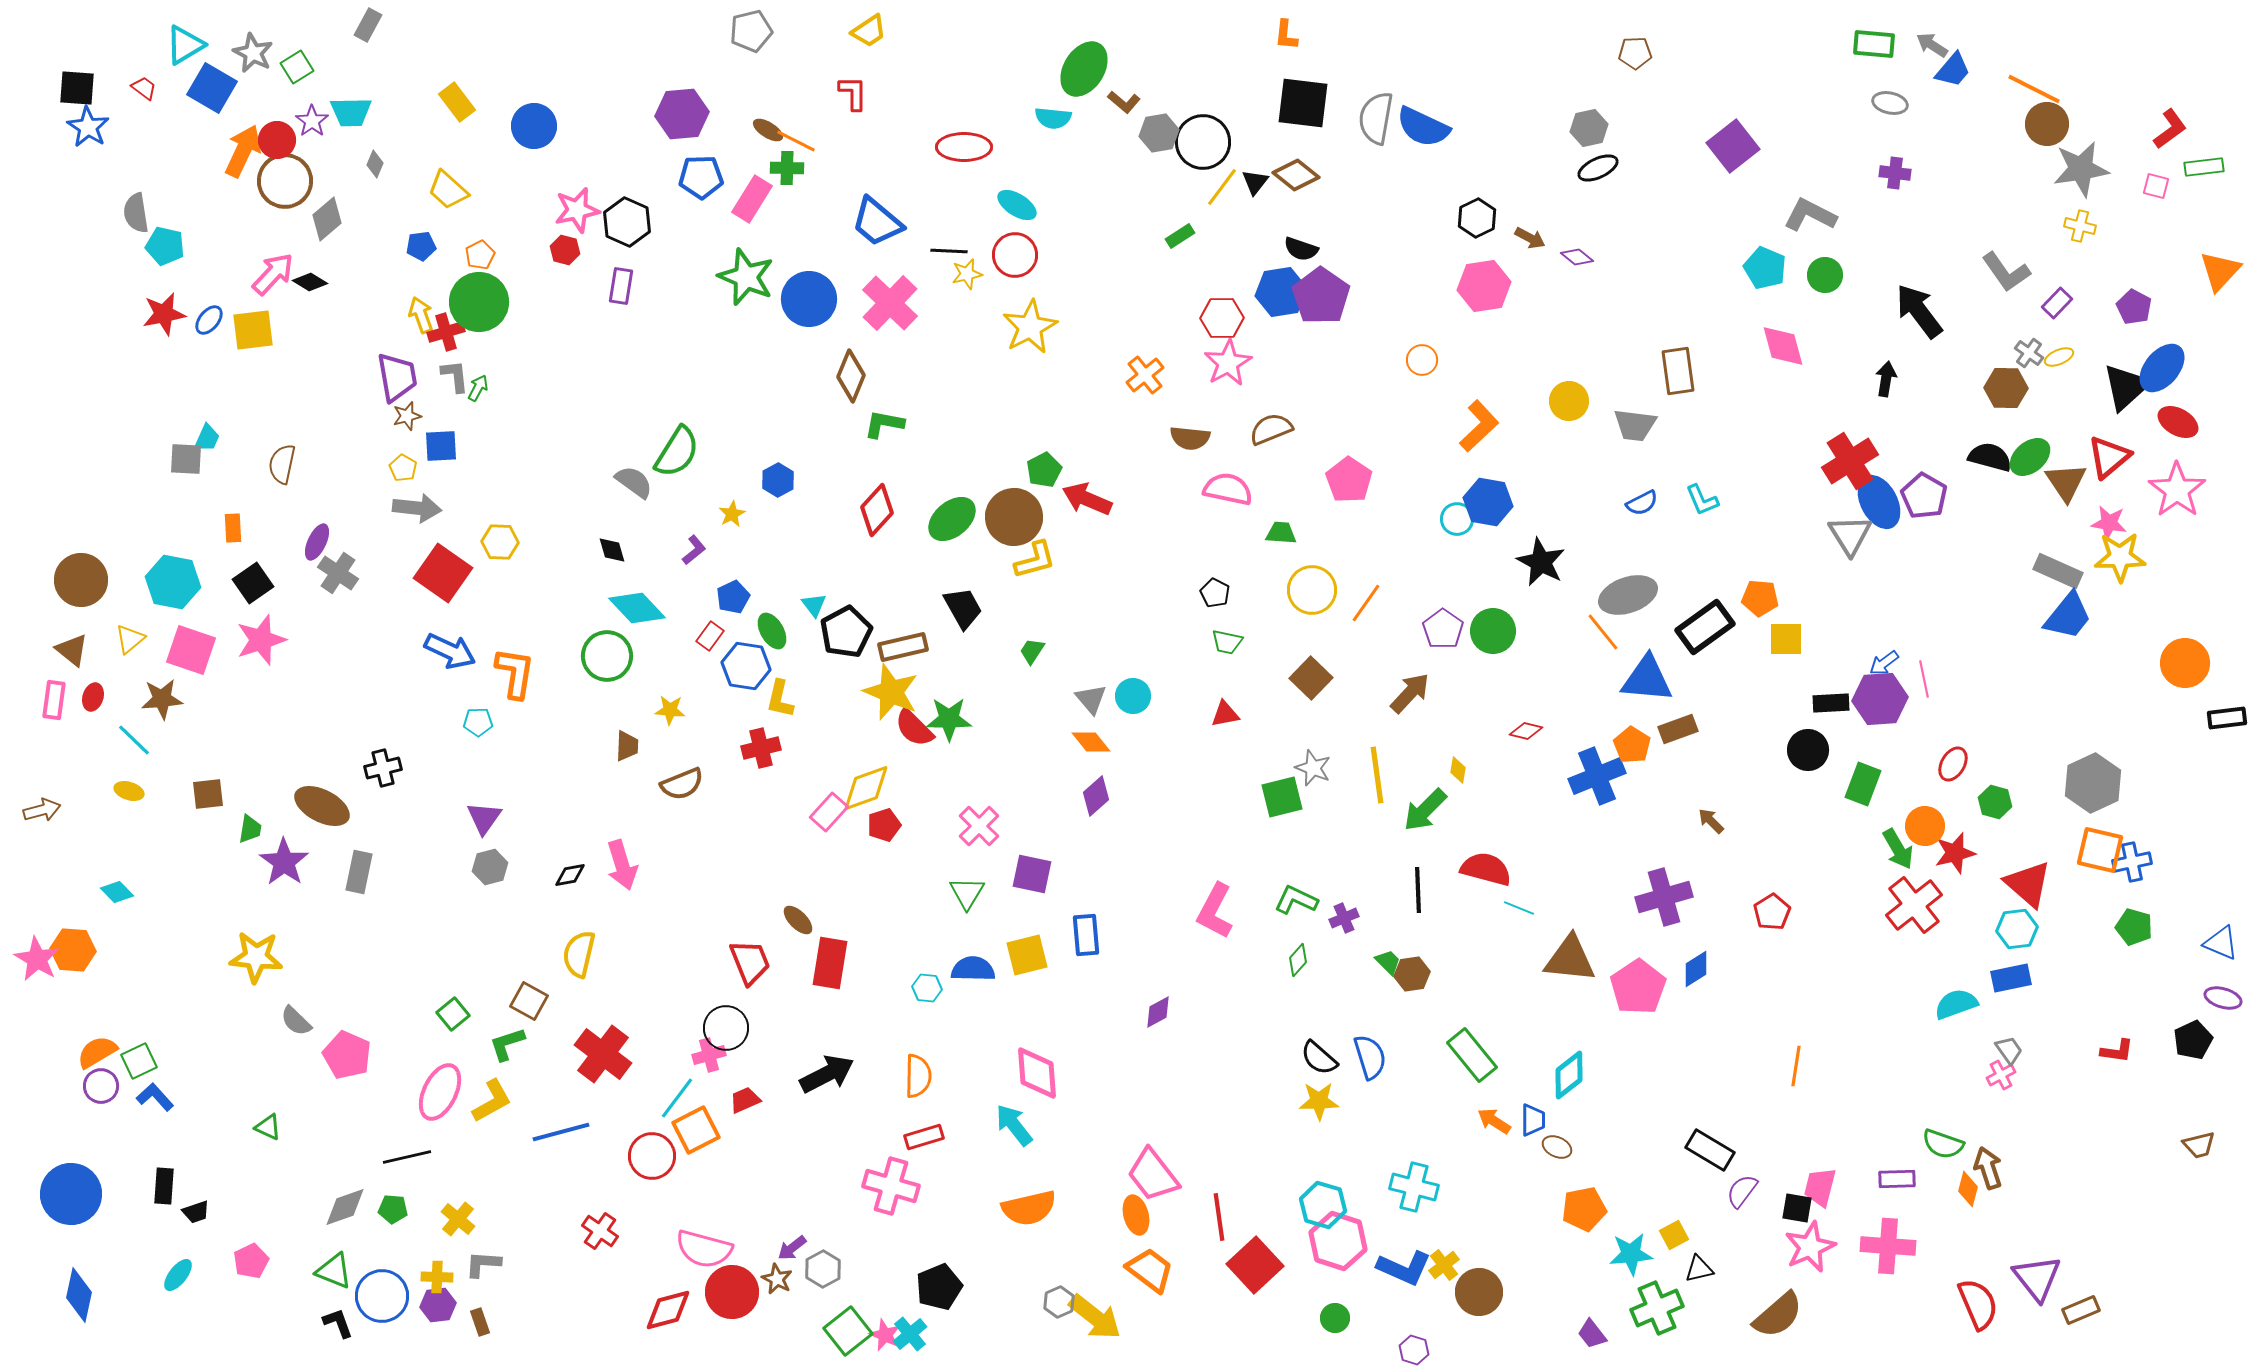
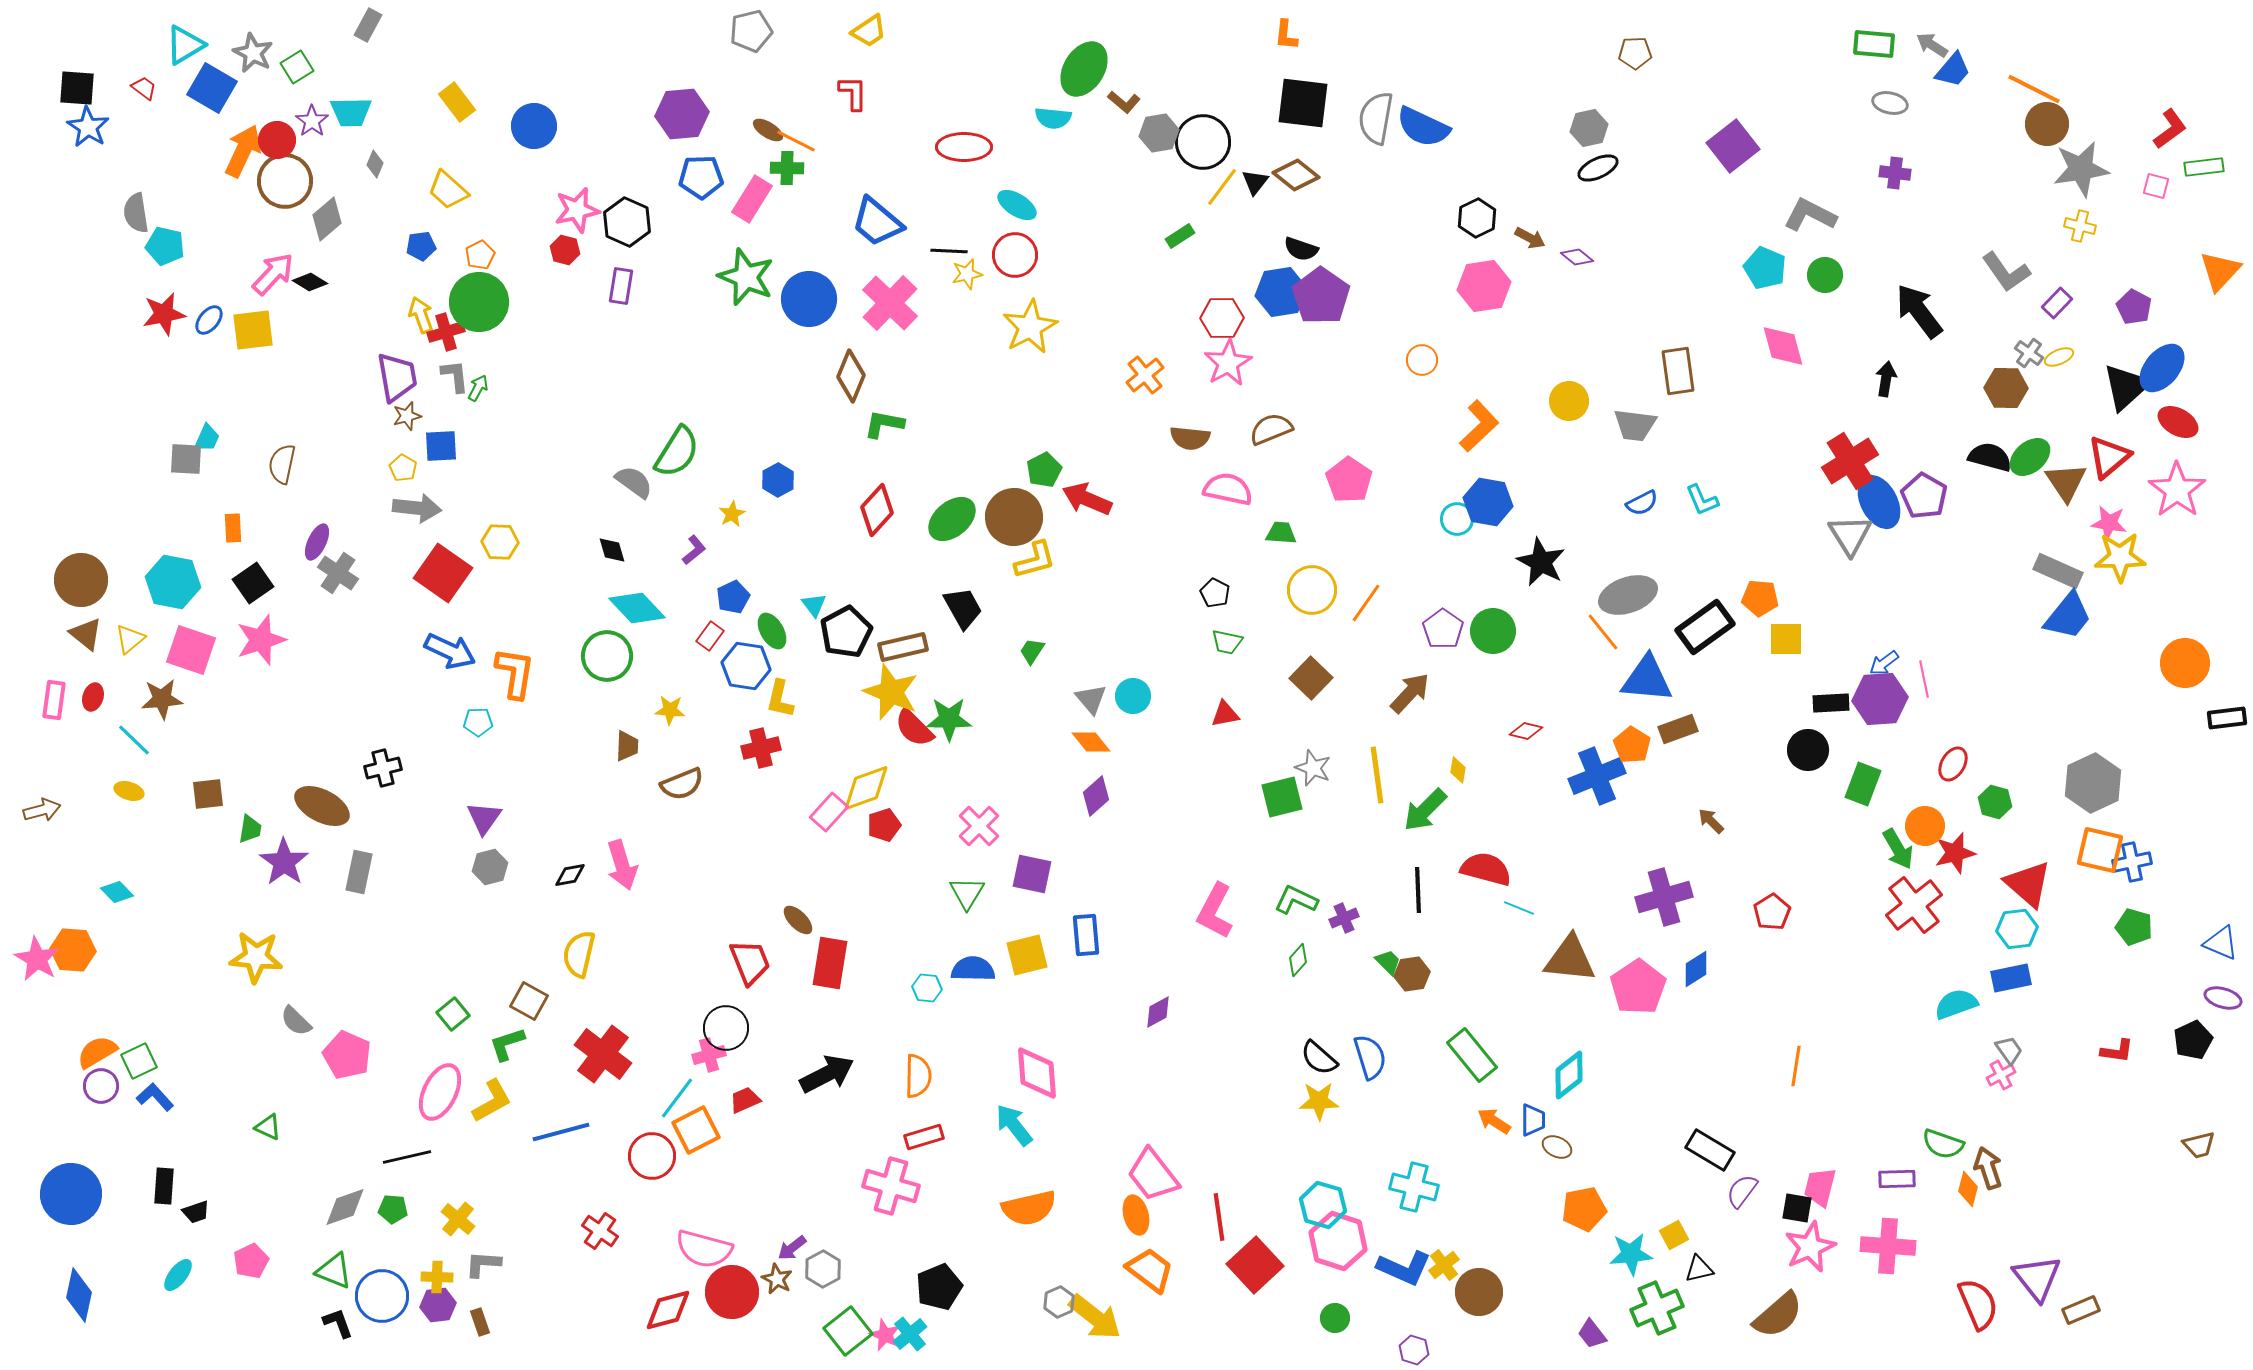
brown triangle at (72, 650): moved 14 px right, 16 px up
